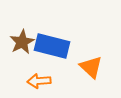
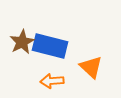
blue rectangle: moved 2 px left
orange arrow: moved 13 px right
